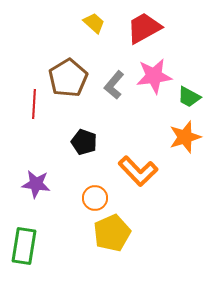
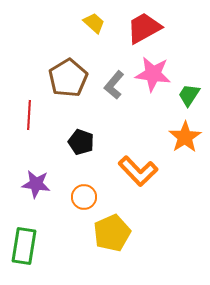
pink star: moved 1 px left, 2 px up; rotated 15 degrees clockwise
green trapezoid: moved 2 px up; rotated 95 degrees clockwise
red line: moved 5 px left, 11 px down
orange star: rotated 16 degrees counterclockwise
black pentagon: moved 3 px left
orange circle: moved 11 px left, 1 px up
